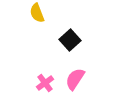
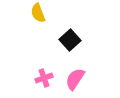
yellow semicircle: moved 1 px right
pink cross: moved 1 px left, 5 px up; rotated 18 degrees clockwise
